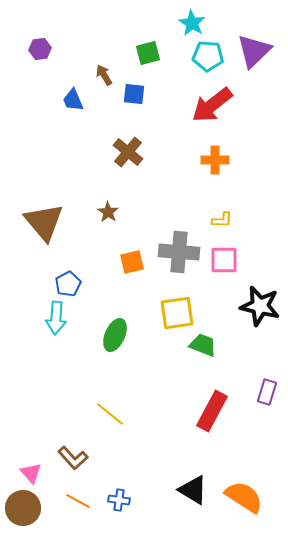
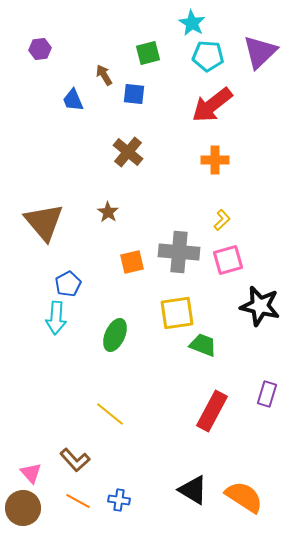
purple triangle: moved 6 px right, 1 px down
yellow L-shape: rotated 45 degrees counterclockwise
pink square: moved 4 px right; rotated 16 degrees counterclockwise
purple rectangle: moved 2 px down
brown L-shape: moved 2 px right, 2 px down
